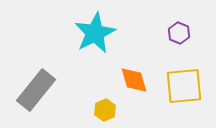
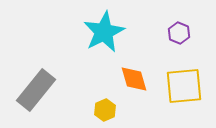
cyan star: moved 9 px right, 1 px up
orange diamond: moved 1 px up
